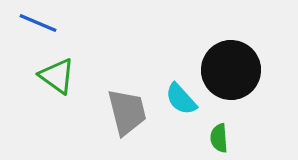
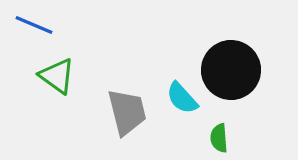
blue line: moved 4 px left, 2 px down
cyan semicircle: moved 1 px right, 1 px up
